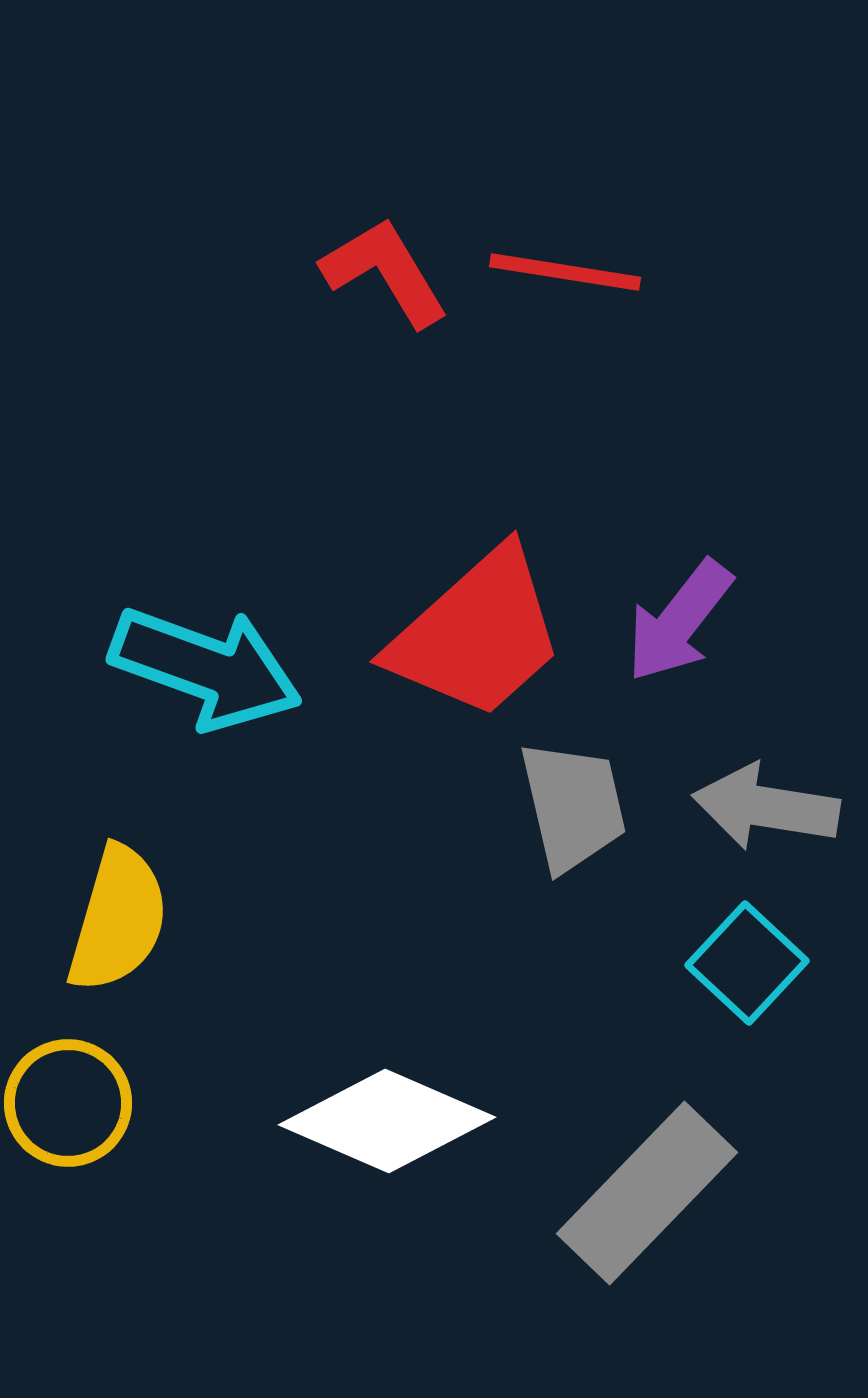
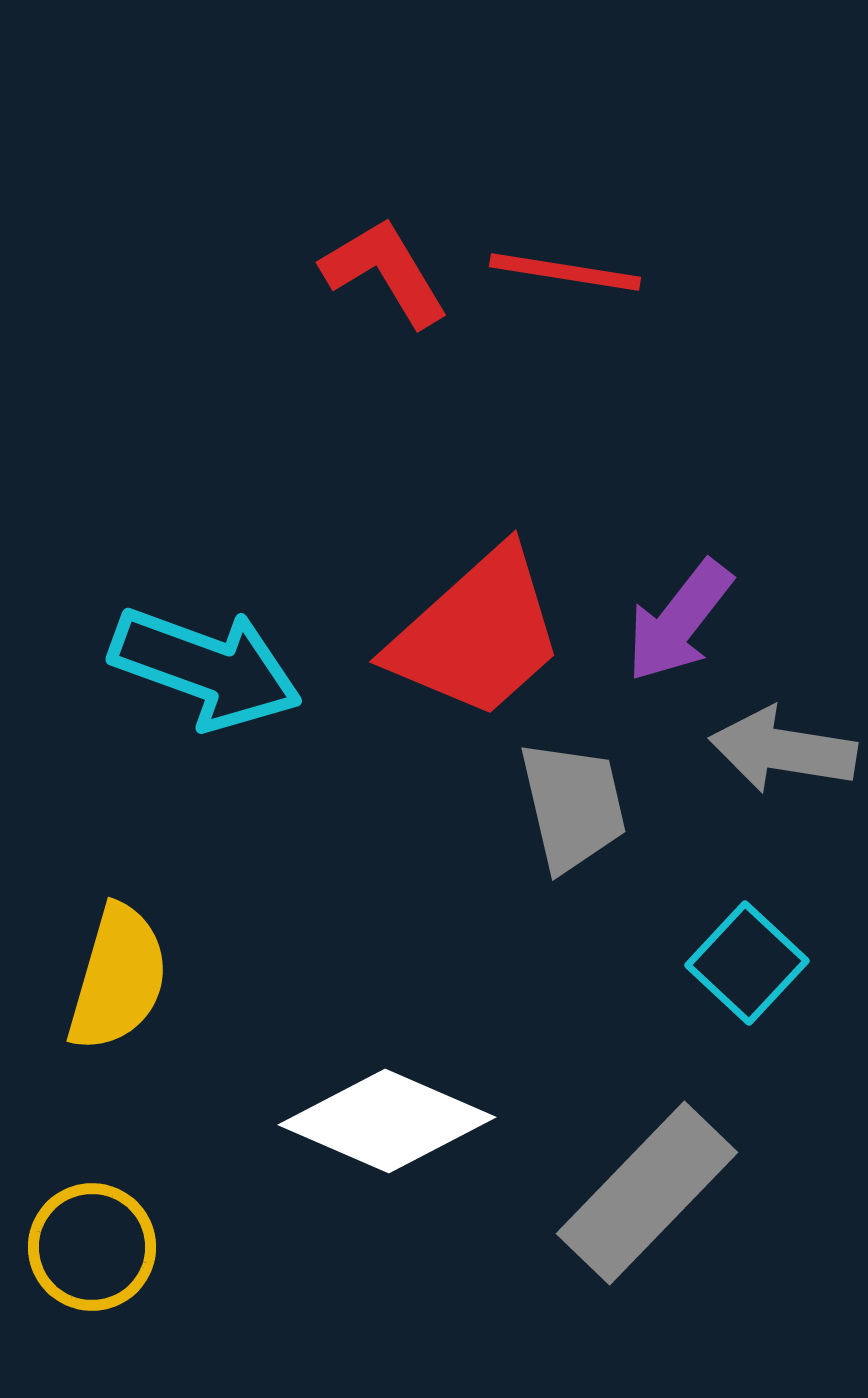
gray arrow: moved 17 px right, 57 px up
yellow semicircle: moved 59 px down
yellow circle: moved 24 px right, 144 px down
